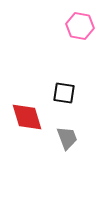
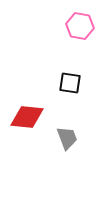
black square: moved 6 px right, 10 px up
red diamond: rotated 68 degrees counterclockwise
